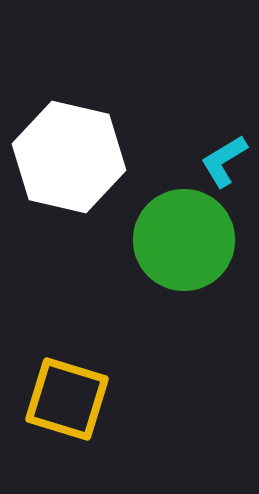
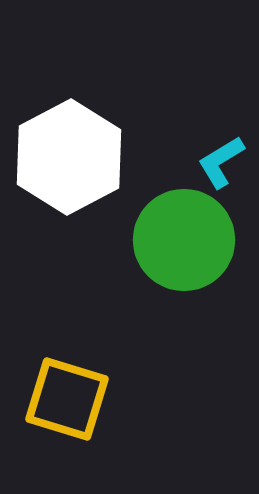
white hexagon: rotated 19 degrees clockwise
cyan L-shape: moved 3 px left, 1 px down
